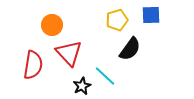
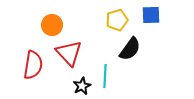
cyan line: rotated 50 degrees clockwise
